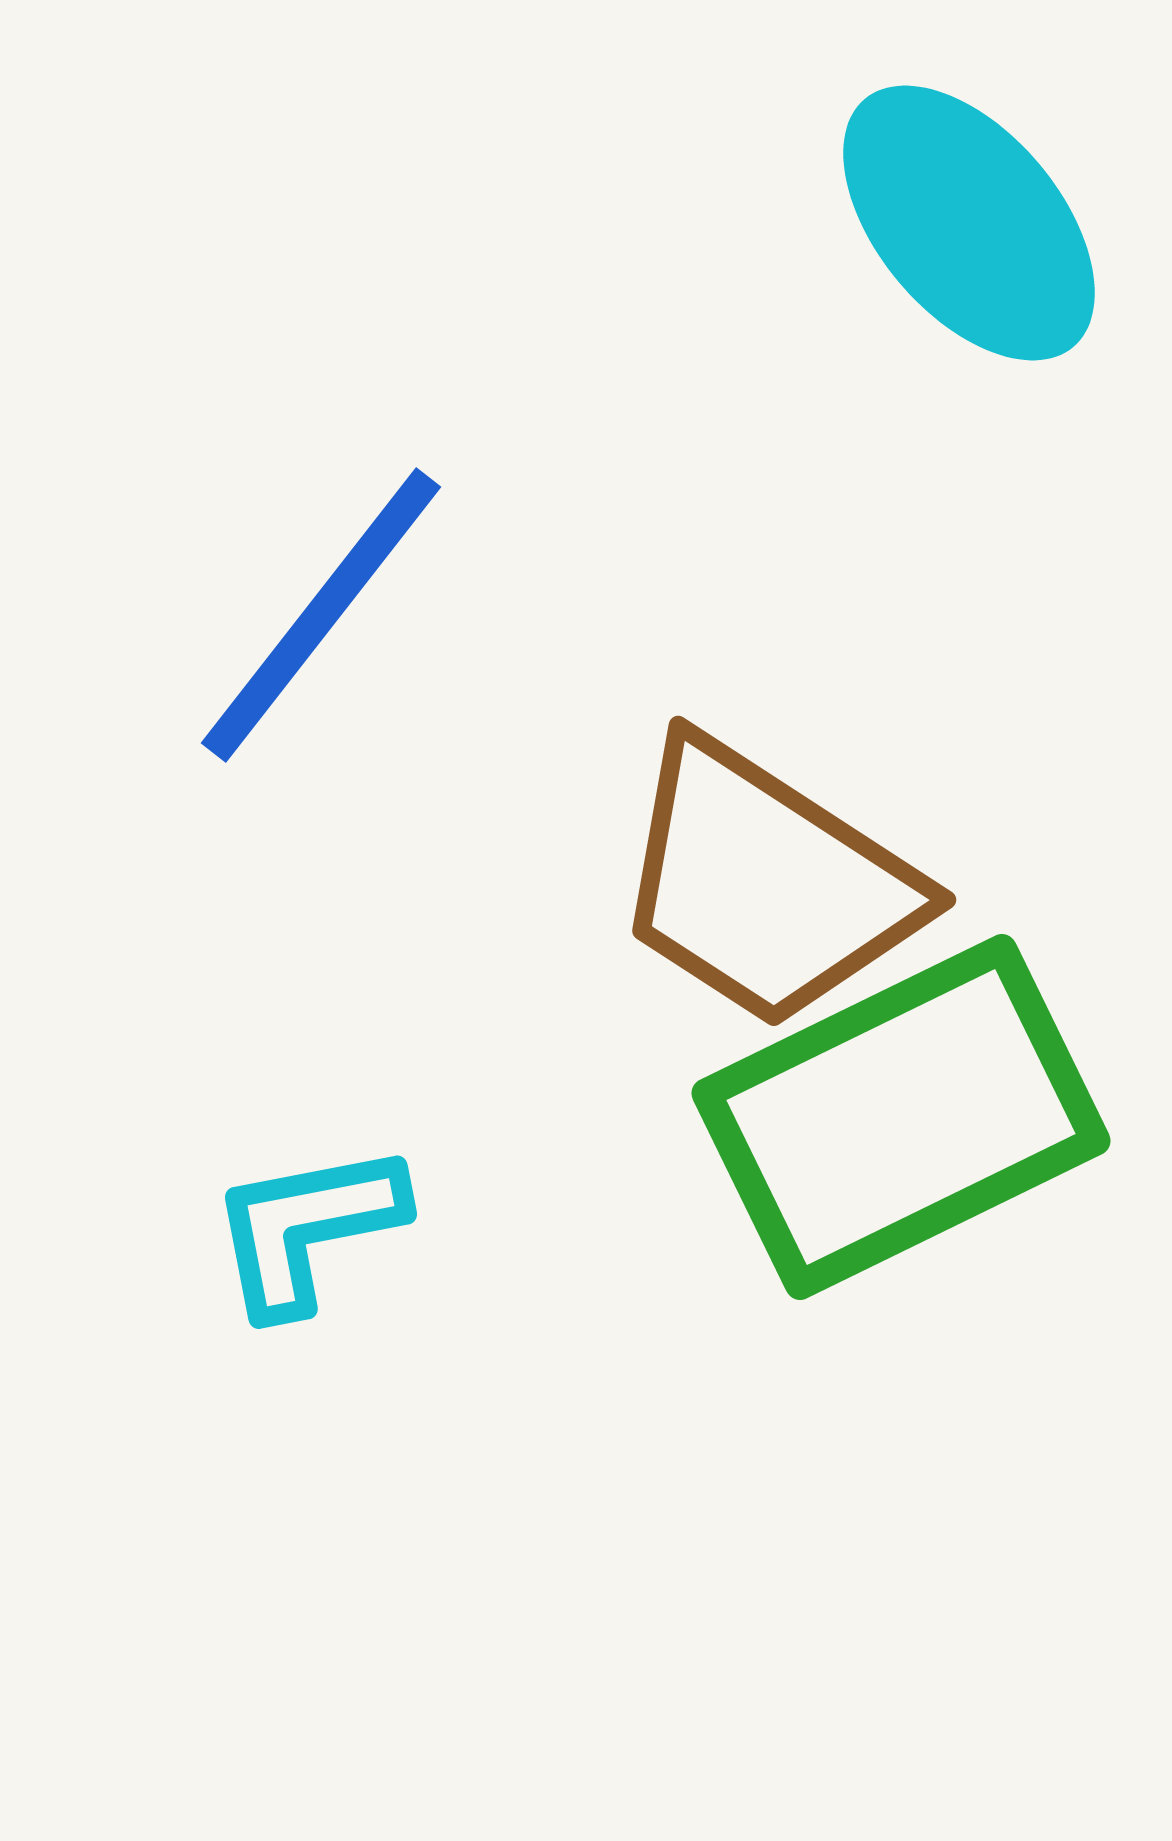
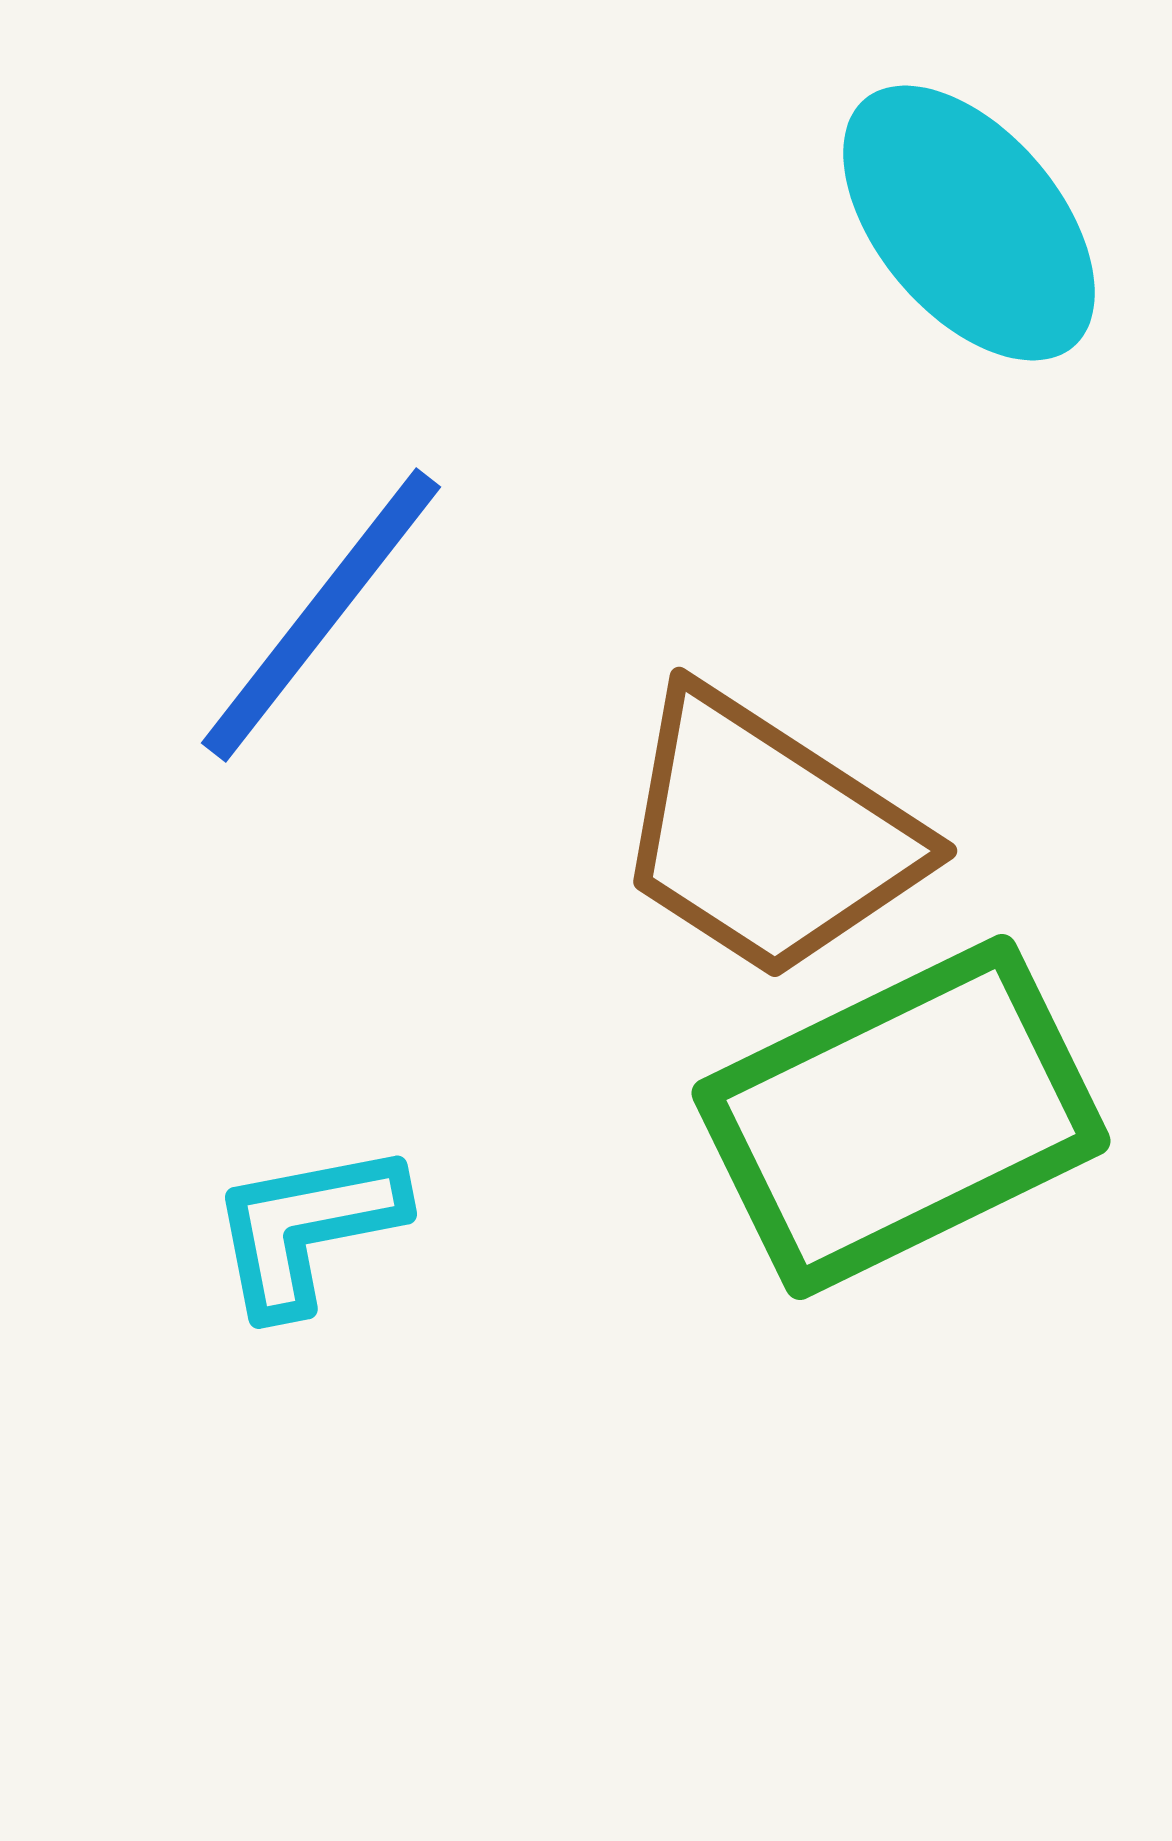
brown trapezoid: moved 1 px right, 49 px up
